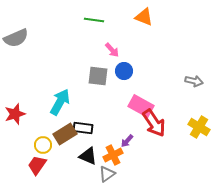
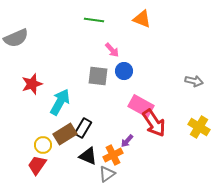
orange triangle: moved 2 px left, 2 px down
red star: moved 17 px right, 30 px up
black rectangle: rotated 66 degrees counterclockwise
